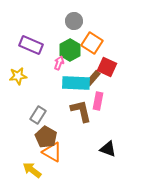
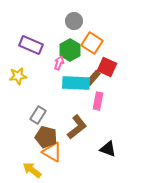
brown L-shape: moved 4 px left, 16 px down; rotated 65 degrees clockwise
brown pentagon: rotated 15 degrees counterclockwise
